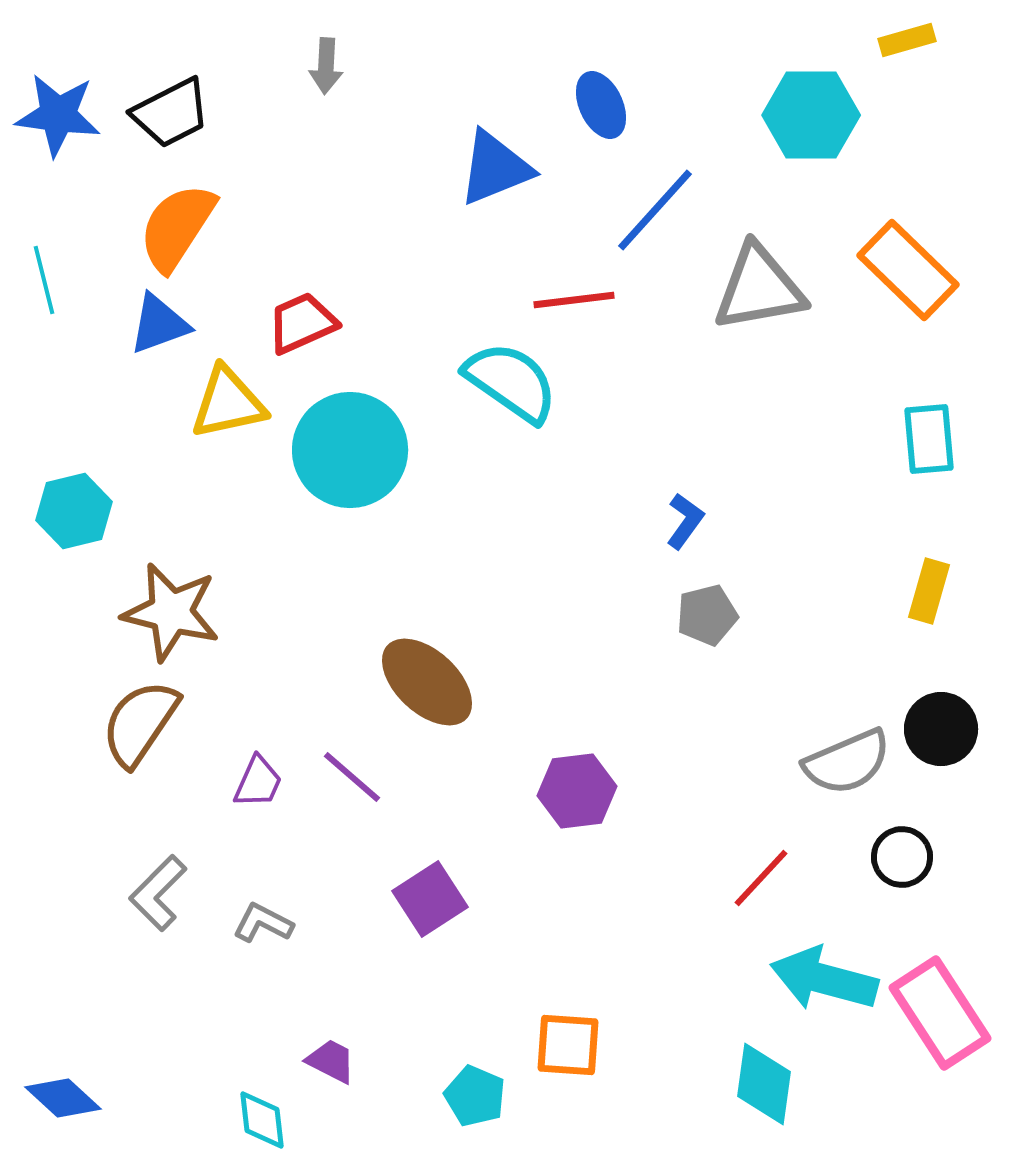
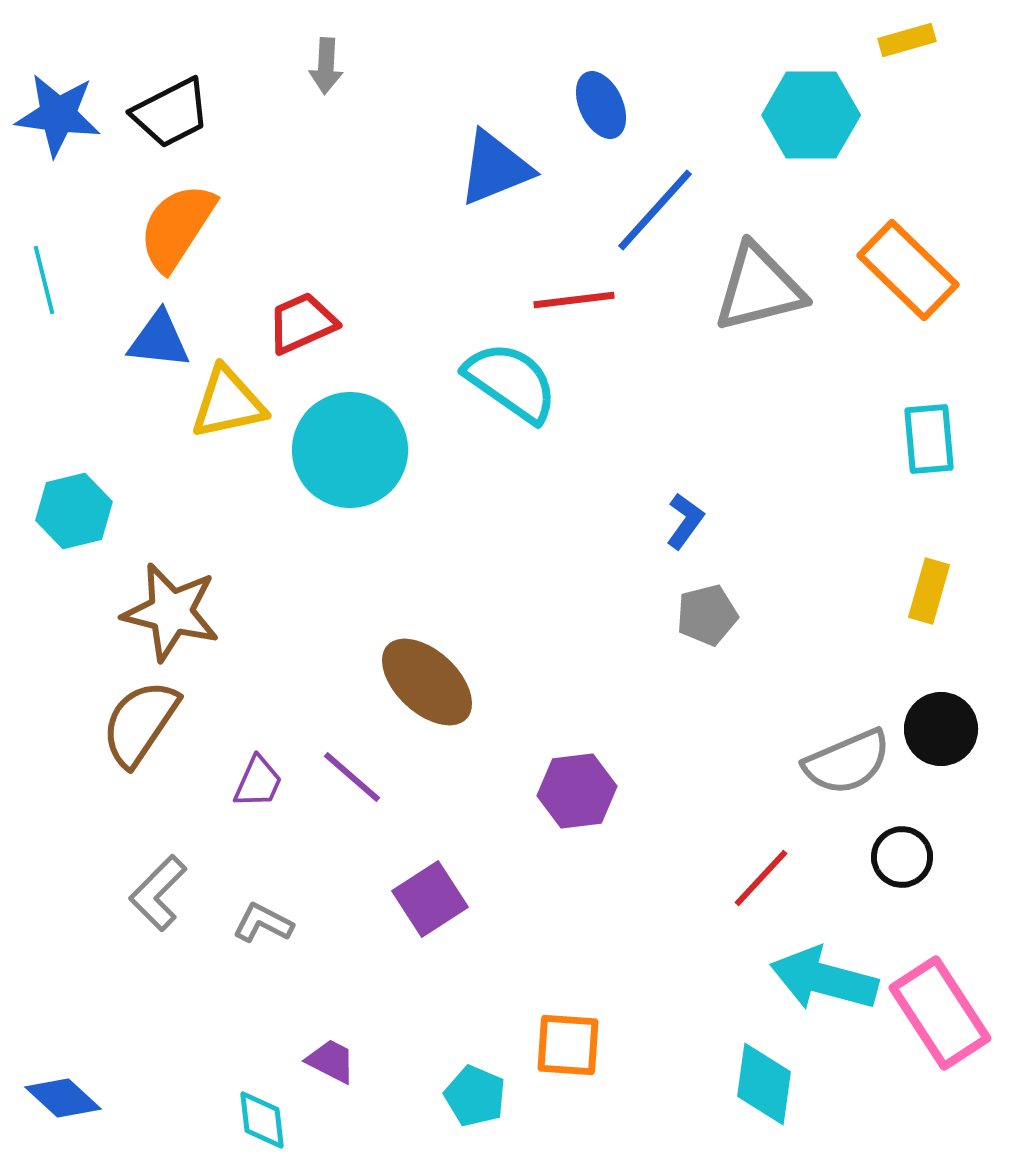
gray triangle at (759, 288): rotated 4 degrees counterclockwise
blue triangle at (159, 324): moved 16 px down; rotated 26 degrees clockwise
